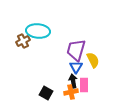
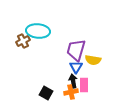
yellow semicircle: rotated 126 degrees clockwise
